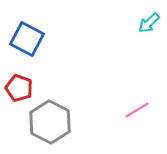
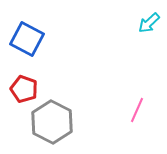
red pentagon: moved 5 px right, 1 px down
pink line: rotated 35 degrees counterclockwise
gray hexagon: moved 2 px right
